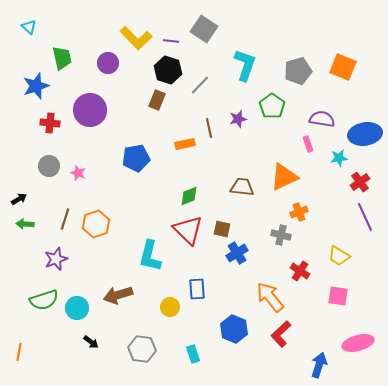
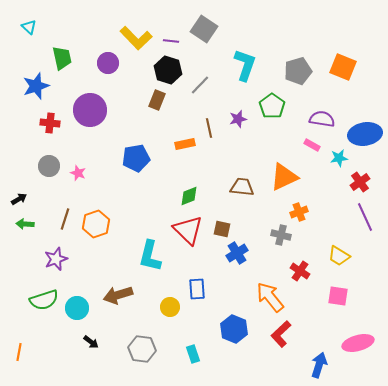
pink rectangle at (308, 144): moved 4 px right, 1 px down; rotated 42 degrees counterclockwise
